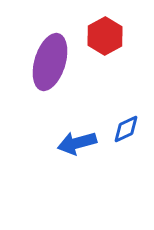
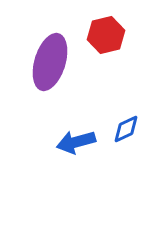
red hexagon: moved 1 px right, 1 px up; rotated 15 degrees clockwise
blue arrow: moved 1 px left, 1 px up
